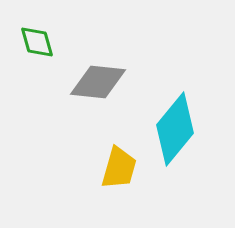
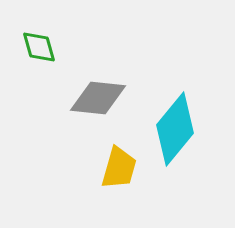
green diamond: moved 2 px right, 5 px down
gray diamond: moved 16 px down
